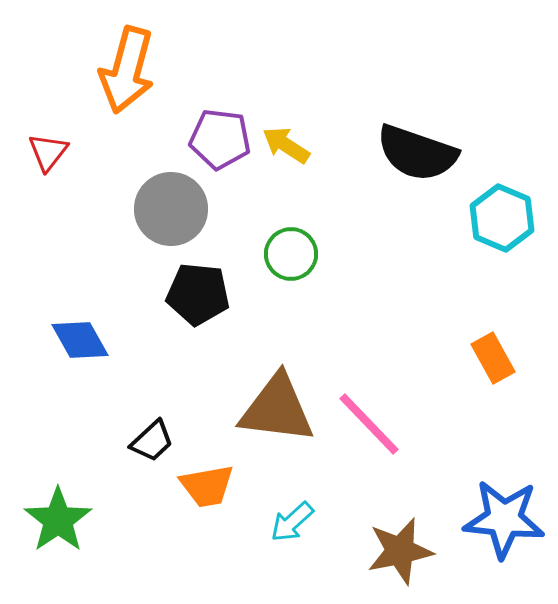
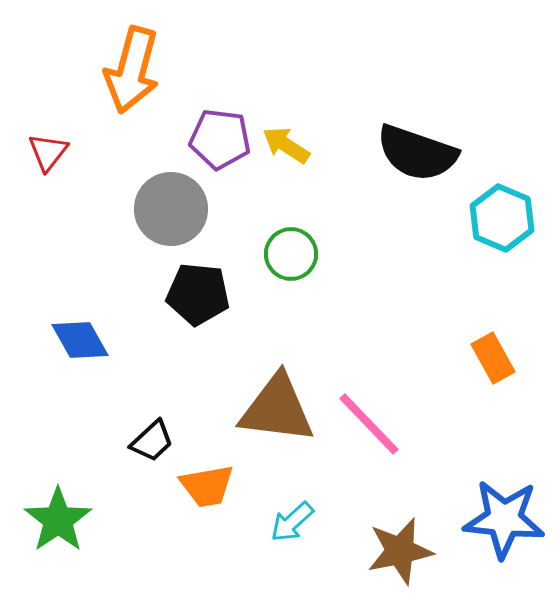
orange arrow: moved 5 px right
